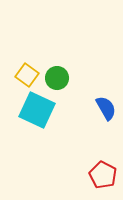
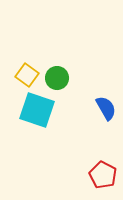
cyan square: rotated 6 degrees counterclockwise
